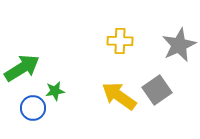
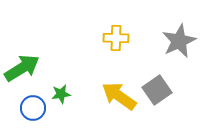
yellow cross: moved 4 px left, 3 px up
gray star: moved 4 px up
green star: moved 6 px right, 3 px down
